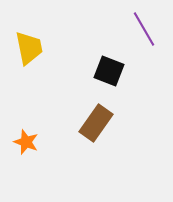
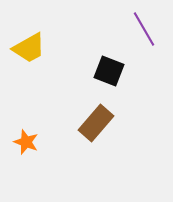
yellow trapezoid: rotated 72 degrees clockwise
brown rectangle: rotated 6 degrees clockwise
